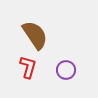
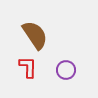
red L-shape: rotated 15 degrees counterclockwise
